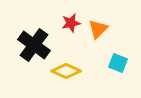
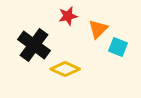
red star: moved 3 px left, 7 px up
cyan square: moved 16 px up
yellow diamond: moved 1 px left, 2 px up
